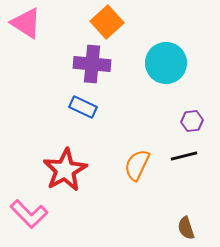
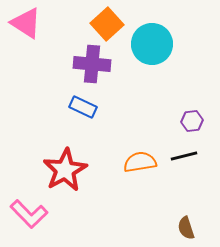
orange square: moved 2 px down
cyan circle: moved 14 px left, 19 px up
orange semicircle: moved 3 px right, 3 px up; rotated 56 degrees clockwise
